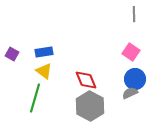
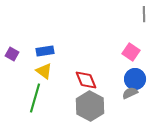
gray line: moved 10 px right
blue rectangle: moved 1 px right, 1 px up
